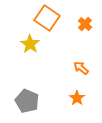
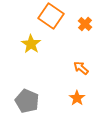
orange square: moved 4 px right, 2 px up
yellow star: moved 1 px right
